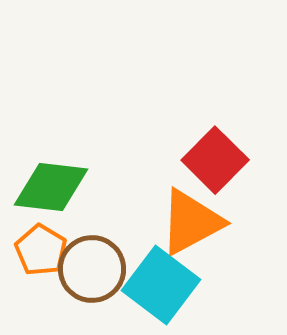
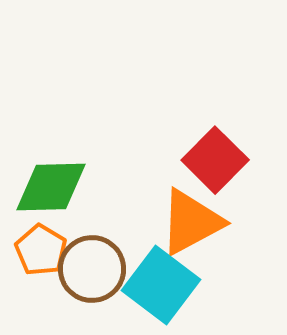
green diamond: rotated 8 degrees counterclockwise
